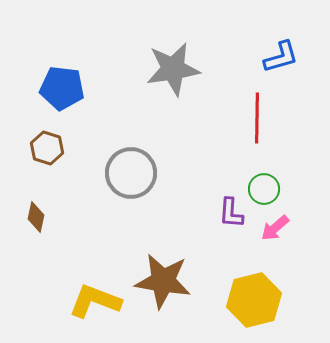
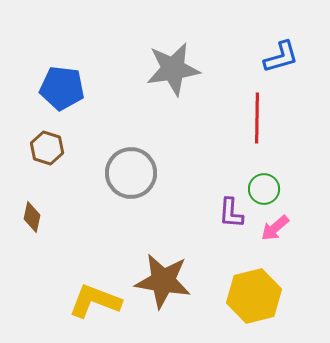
brown diamond: moved 4 px left
yellow hexagon: moved 4 px up
